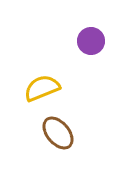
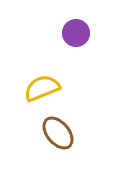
purple circle: moved 15 px left, 8 px up
